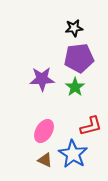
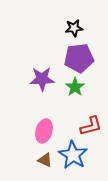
pink ellipse: rotated 15 degrees counterclockwise
blue star: moved 1 px down
